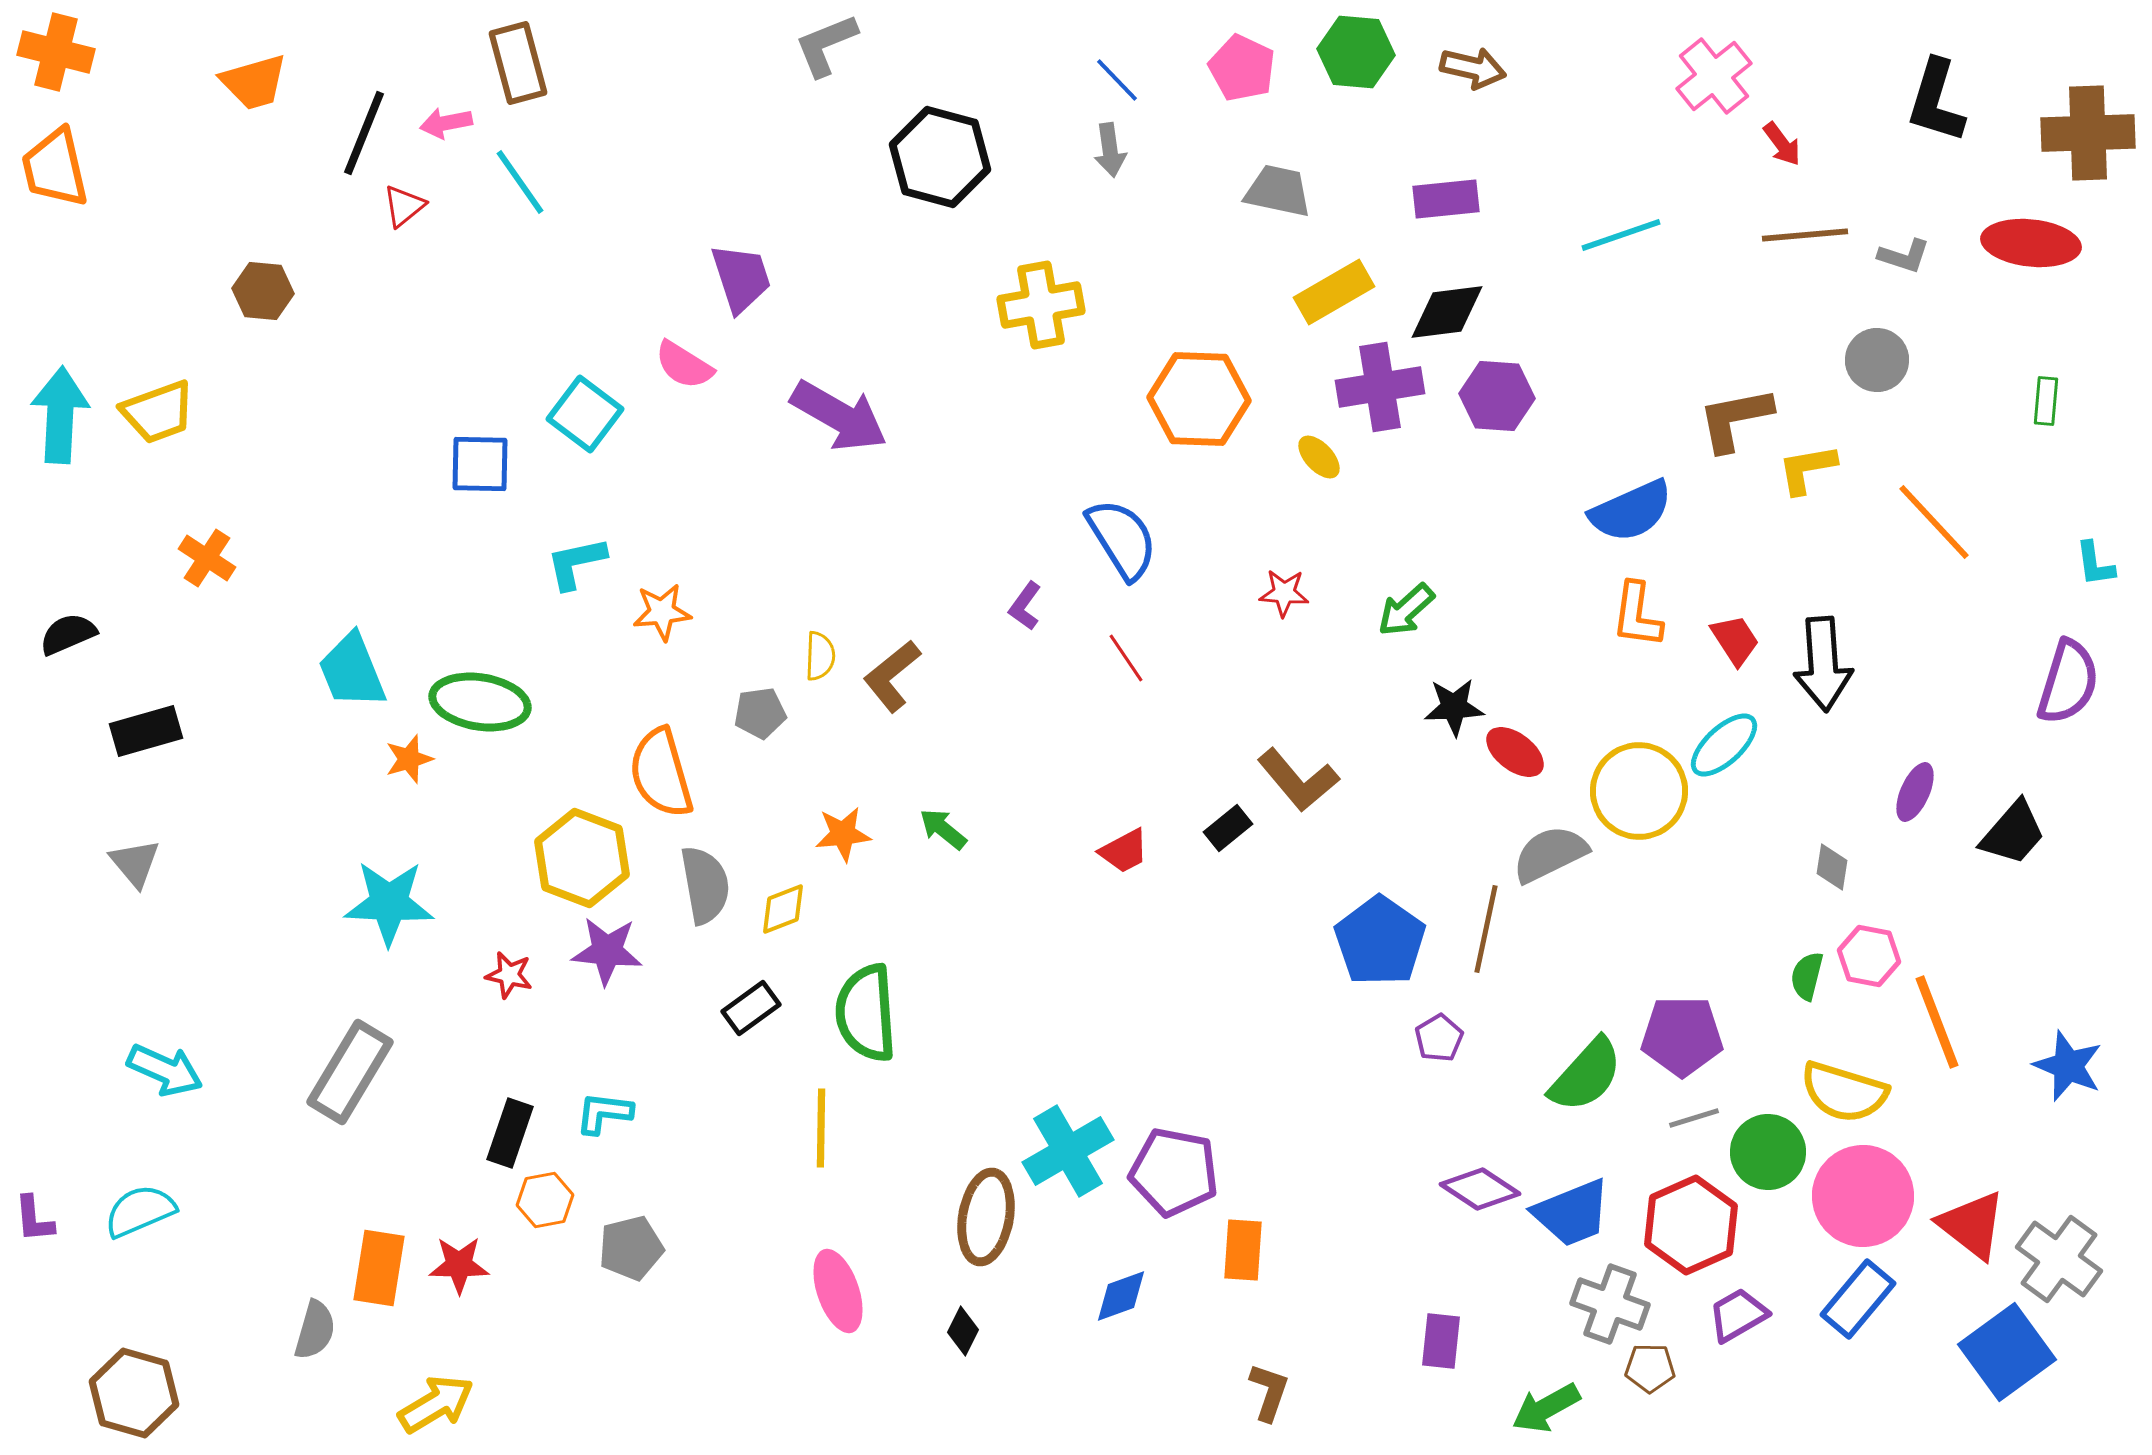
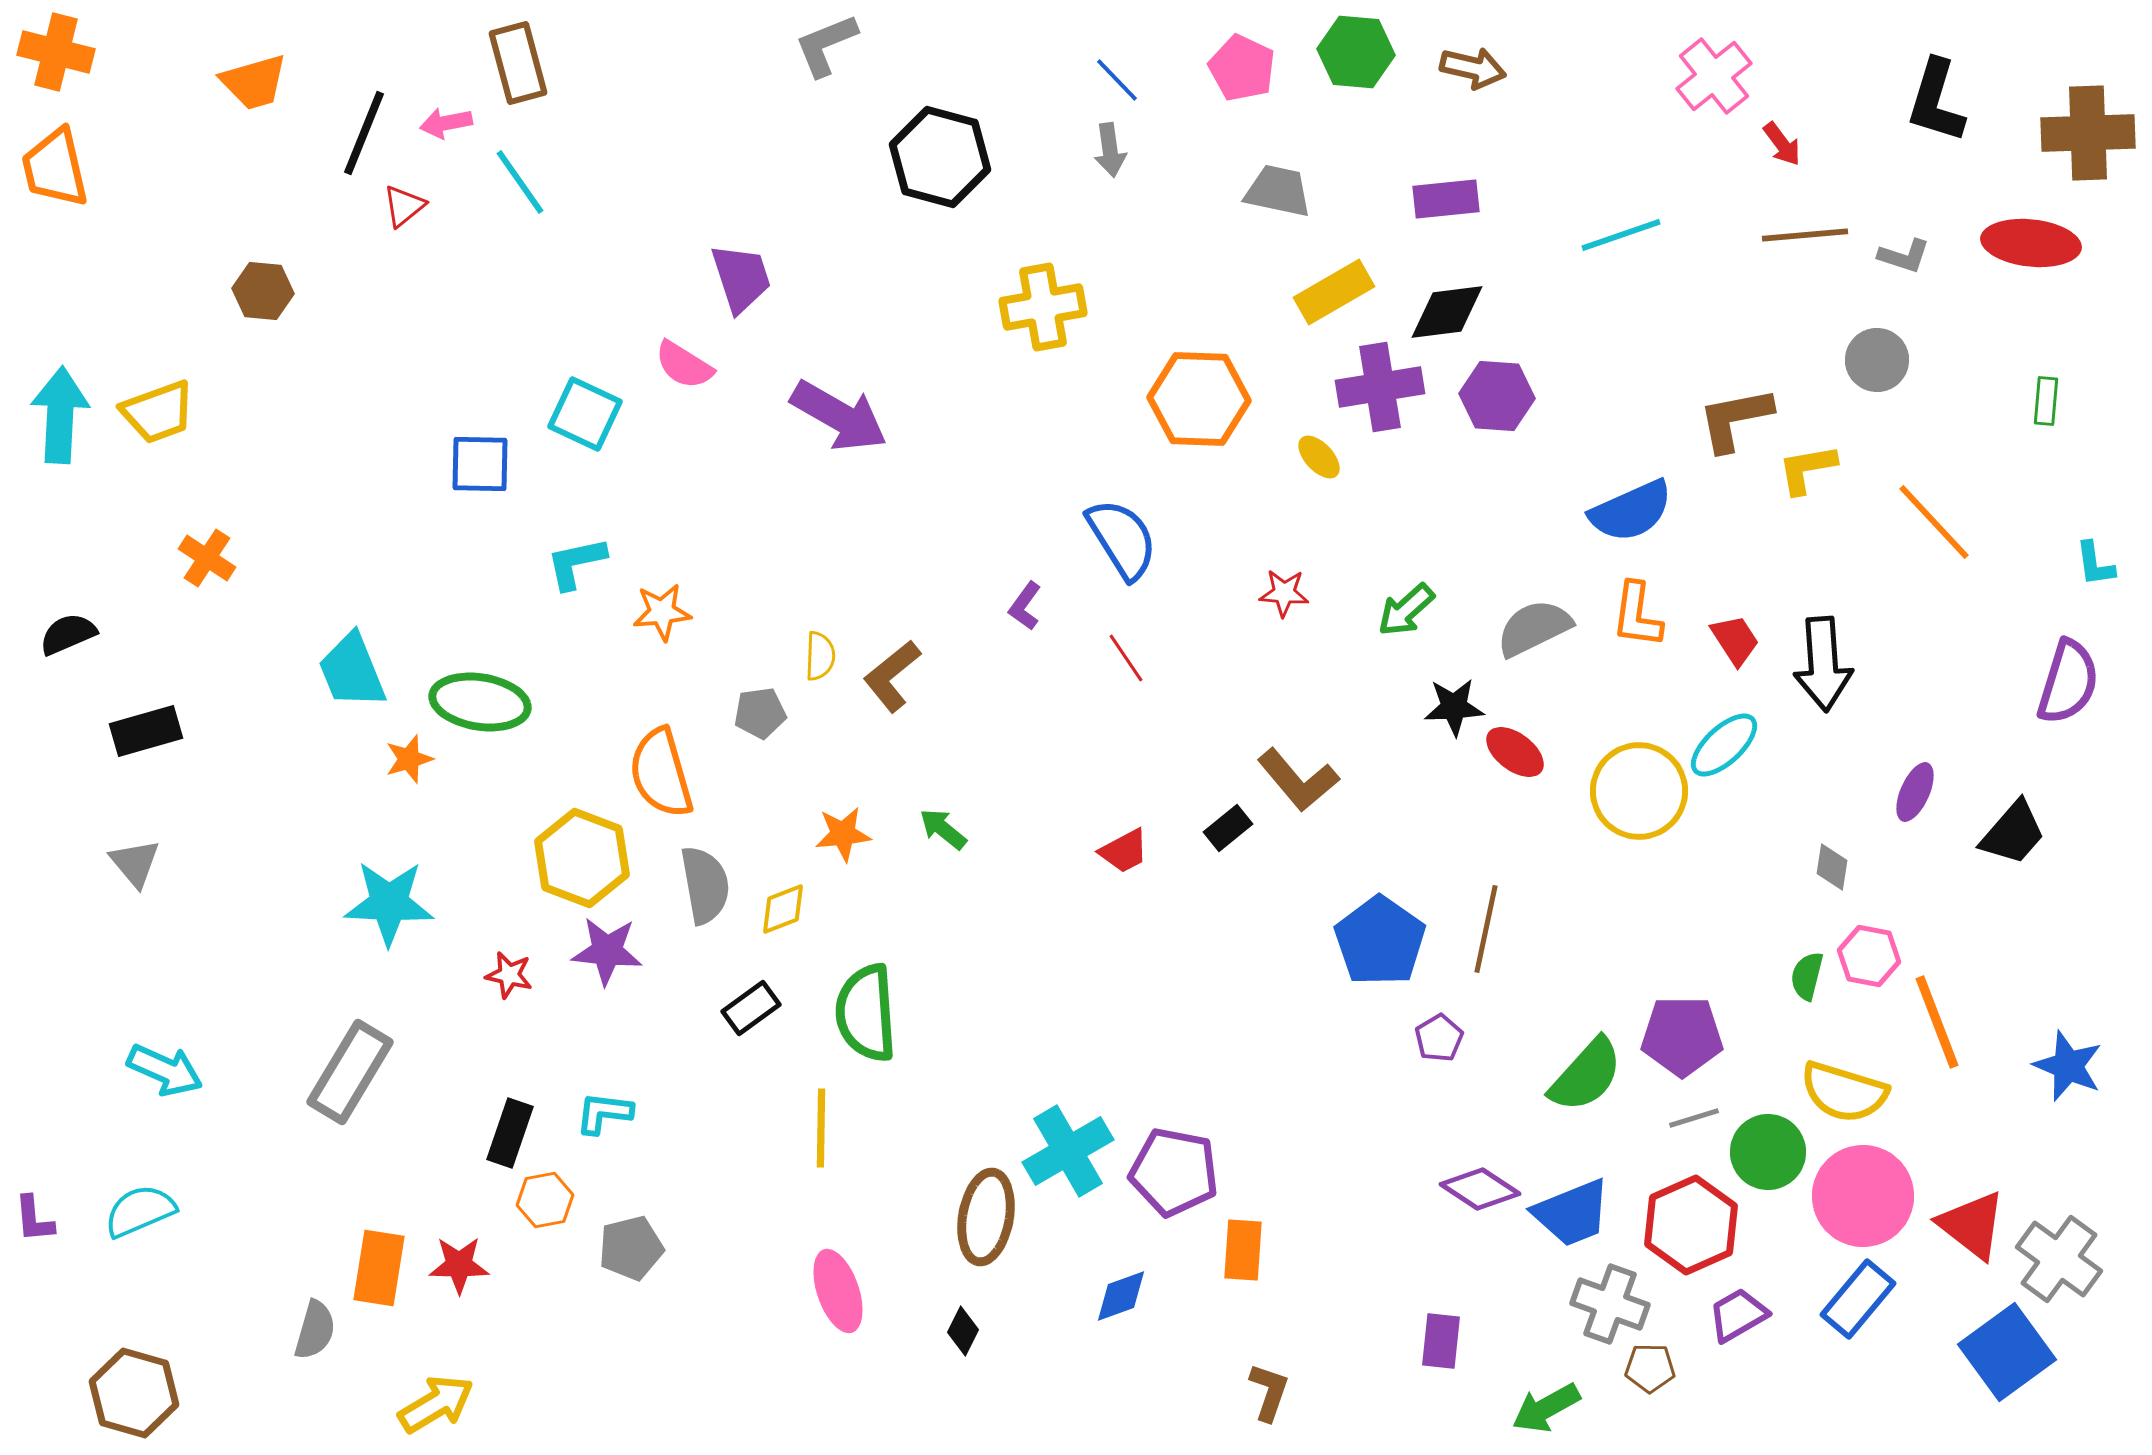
yellow cross at (1041, 305): moved 2 px right, 2 px down
cyan square at (585, 414): rotated 12 degrees counterclockwise
gray semicircle at (1550, 854): moved 16 px left, 226 px up
